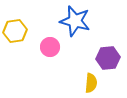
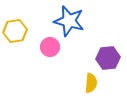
blue star: moved 6 px left
